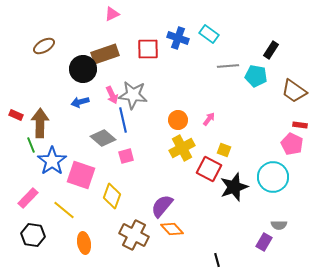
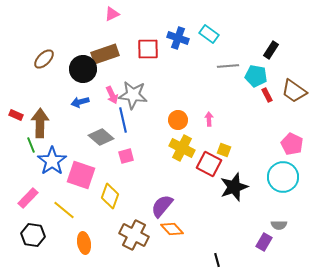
brown ellipse at (44, 46): moved 13 px down; rotated 15 degrees counterclockwise
pink arrow at (209, 119): rotated 40 degrees counterclockwise
red rectangle at (300, 125): moved 33 px left, 30 px up; rotated 56 degrees clockwise
gray diamond at (103, 138): moved 2 px left, 1 px up
yellow cross at (182, 148): rotated 35 degrees counterclockwise
red square at (209, 169): moved 5 px up
cyan circle at (273, 177): moved 10 px right
yellow diamond at (112, 196): moved 2 px left
